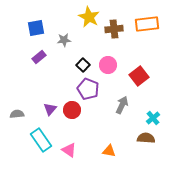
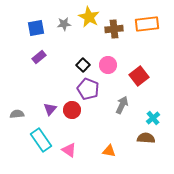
gray star: moved 16 px up
